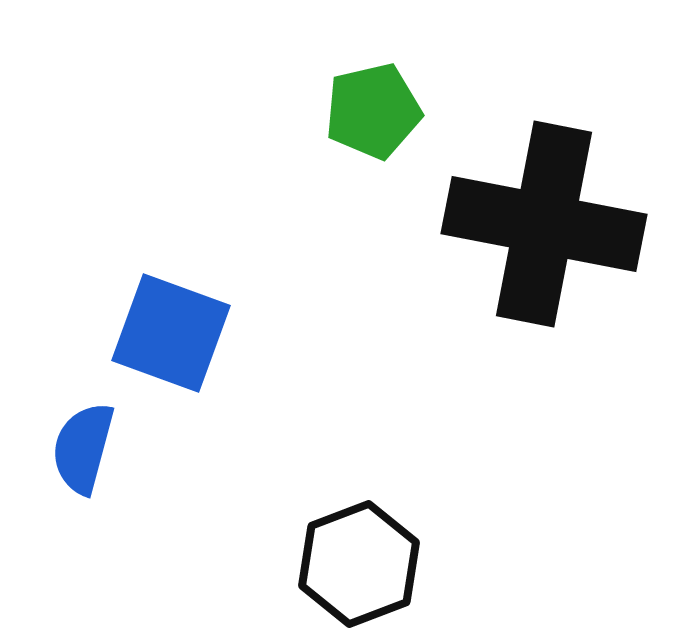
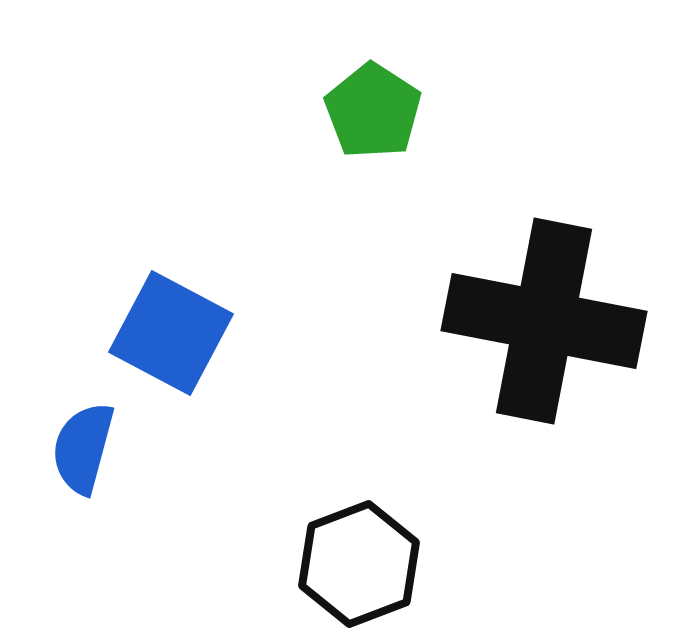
green pentagon: rotated 26 degrees counterclockwise
black cross: moved 97 px down
blue square: rotated 8 degrees clockwise
